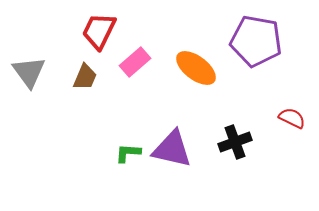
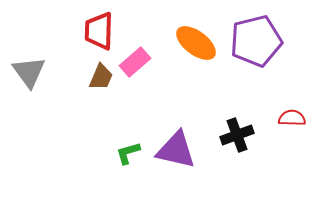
red trapezoid: rotated 24 degrees counterclockwise
purple pentagon: rotated 24 degrees counterclockwise
orange ellipse: moved 25 px up
brown trapezoid: moved 16 px right
red semicircle: rotated 24 degrees counterclockwise
black cross: moved 2 px right, 7 px up
purple triangle: moved 4 px right, 1 px down
green L-shape: rotated 20 degrees counterclockwise
